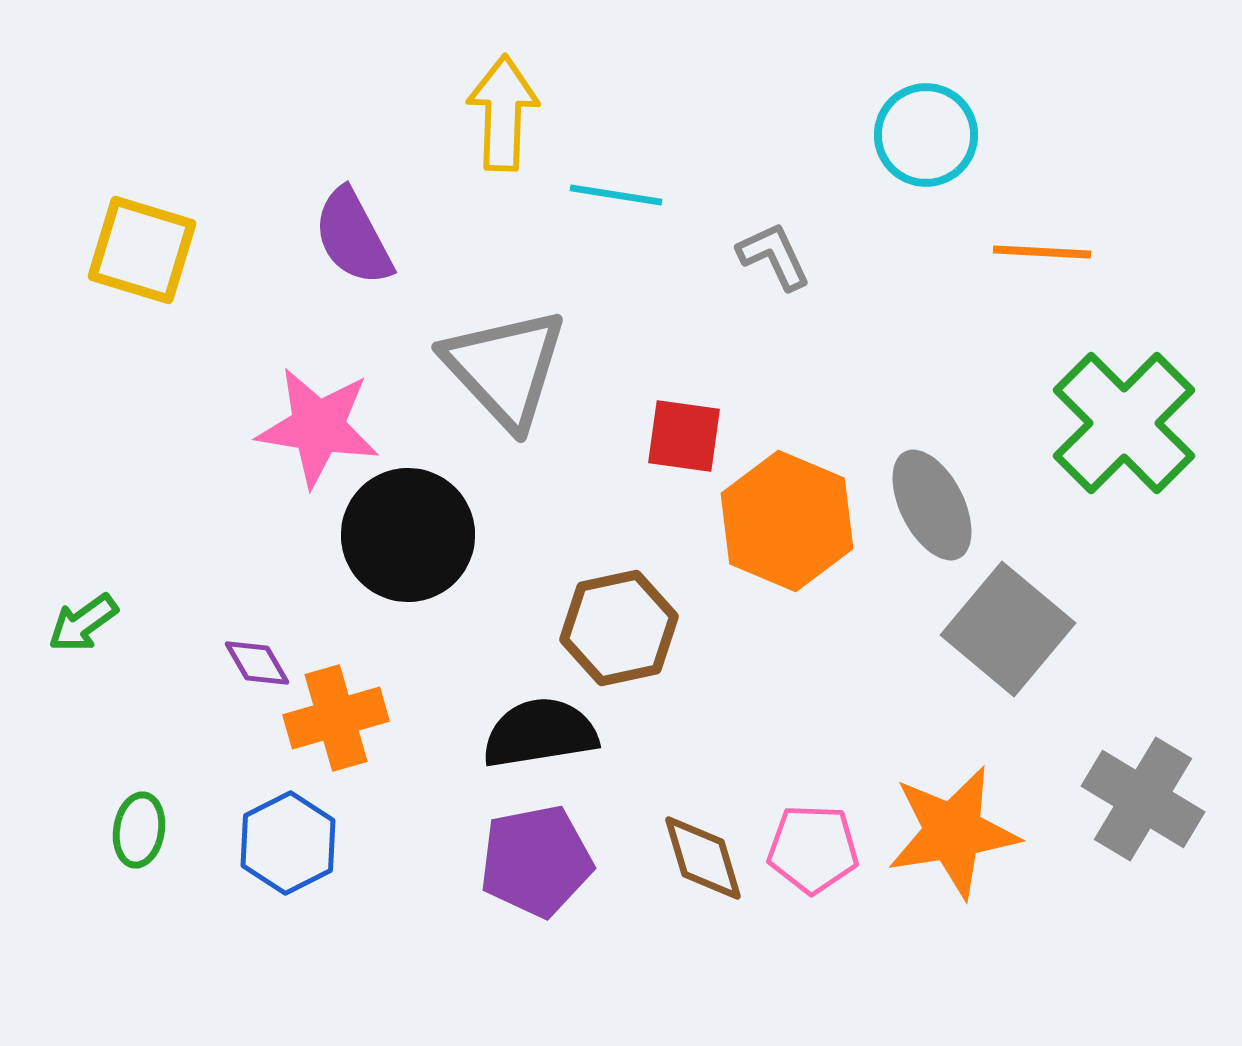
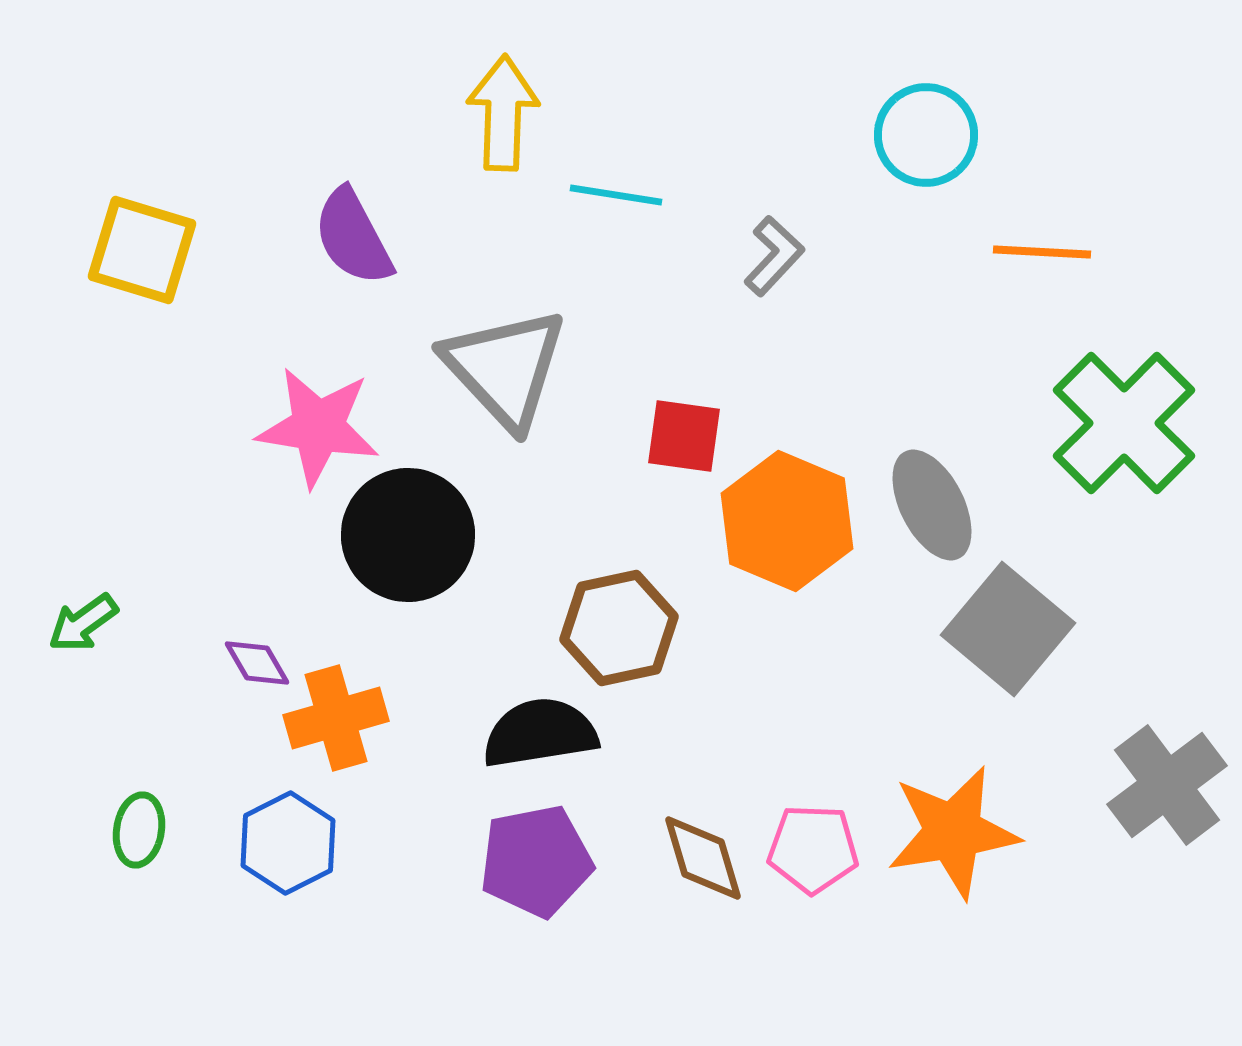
gray L-shape: rotated 68 degrees clockwise
gray cross: moved 24 px right, 14 px up; rotated 22 degrees clockwise
